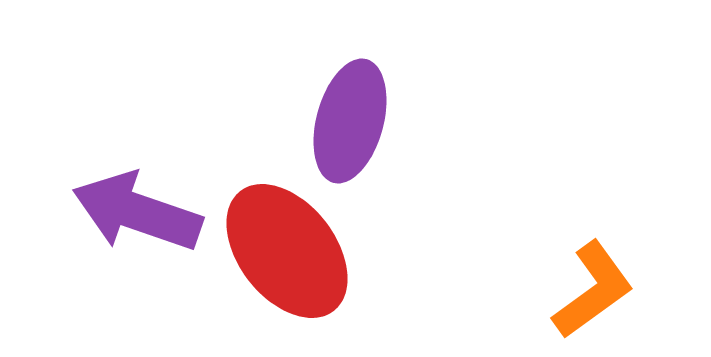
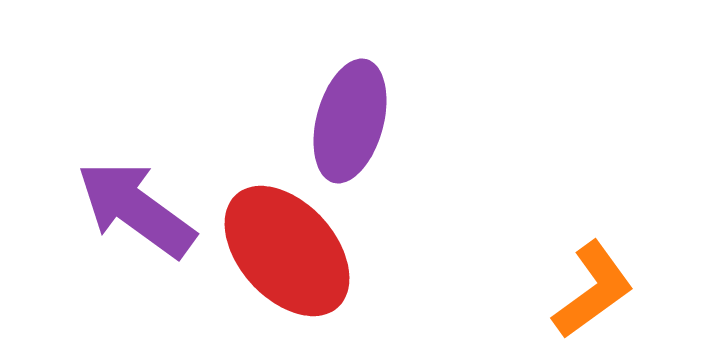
purple arrow: moved 1 px left, 3 px up; rotated 17 degrees clockwise
red ellipse: rotated 4 degrees counterclockwise
